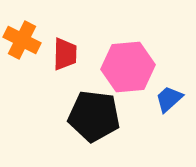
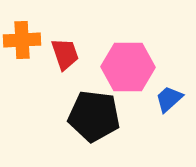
orange cross: rotated 30 degrees counterclockwise
red trapezoid: rotated 20 degrees counterclockwise
pink hexagon: rotated 6 degrees clockwise
